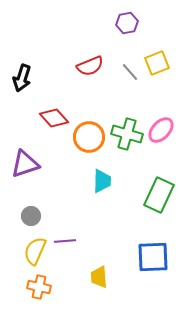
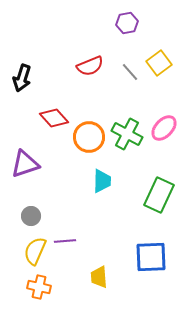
yellow square: moved 2 px right; rotated 15 degrees counterclockwise
pink ellipse: moved 3 px right, 2 px up
green cross: rotated 12 degrees clockwise
blue square: moved 2 px left
